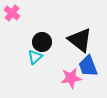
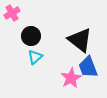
pink cross: rotated 21 degrees clockwise
black circle: moved 11 px left, 6 px up
blue trapezoid: moved 1 px down
pink star: rotated 20 degrees counterclockwise
